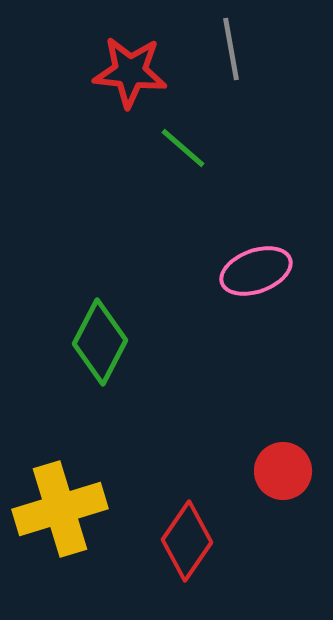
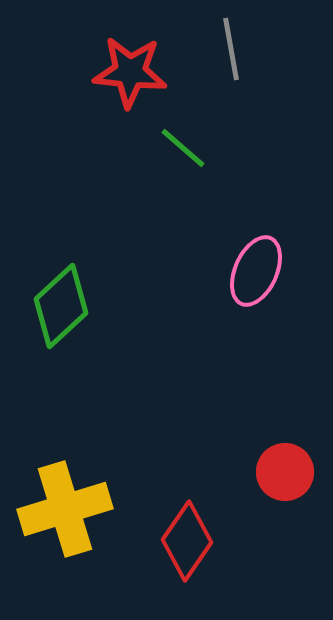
pink ellipse: rotated 46 degrees counterclockwise
green diamond: moved 39 px left, 36 px up; rotated 20 degrees clockwise
red circle: moved 2 px right, 1 px down
yellow cross: moved 5 px right
